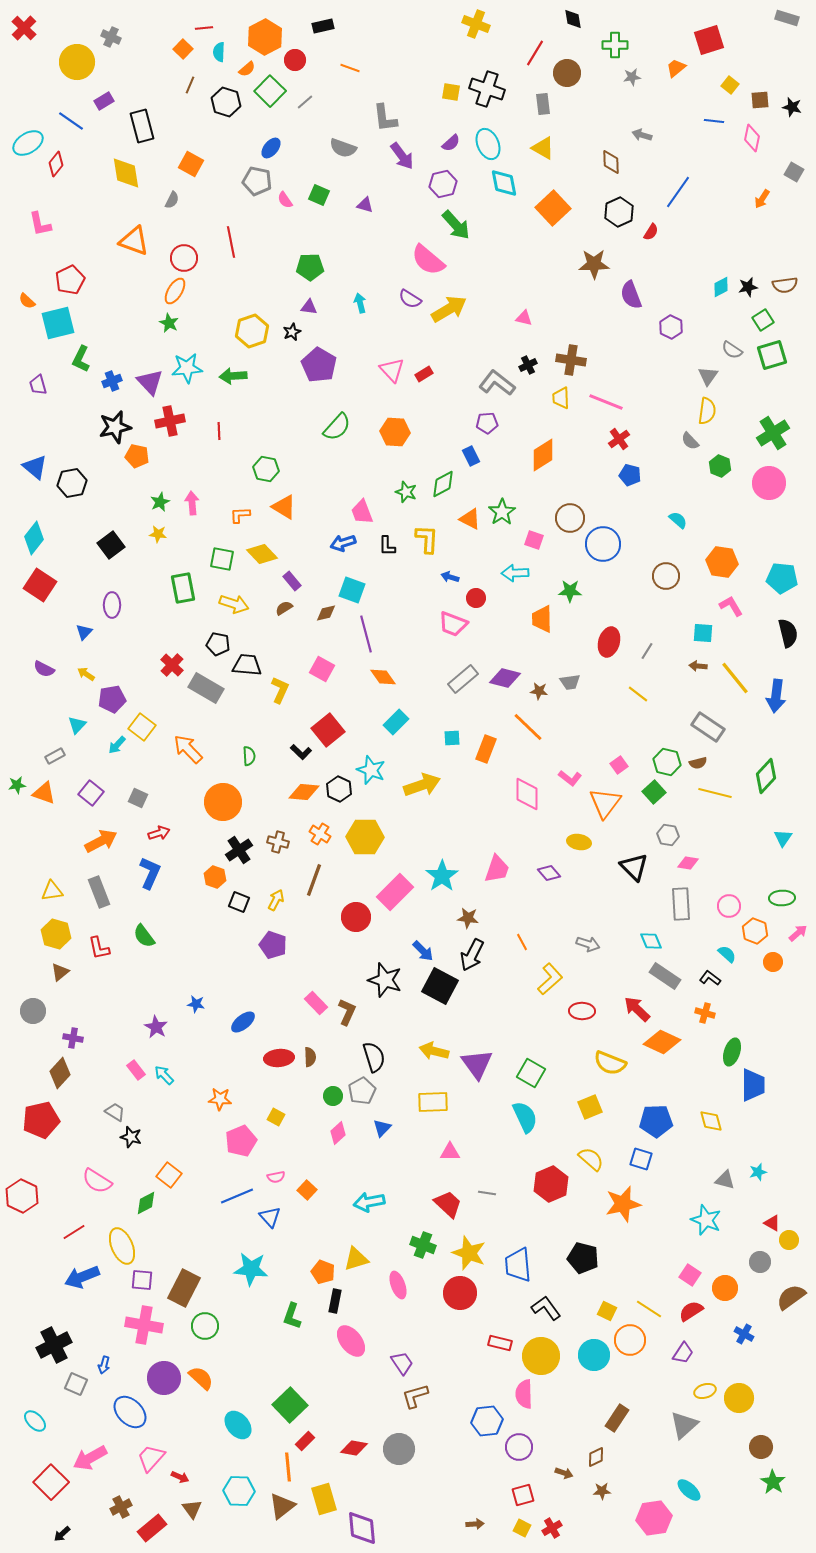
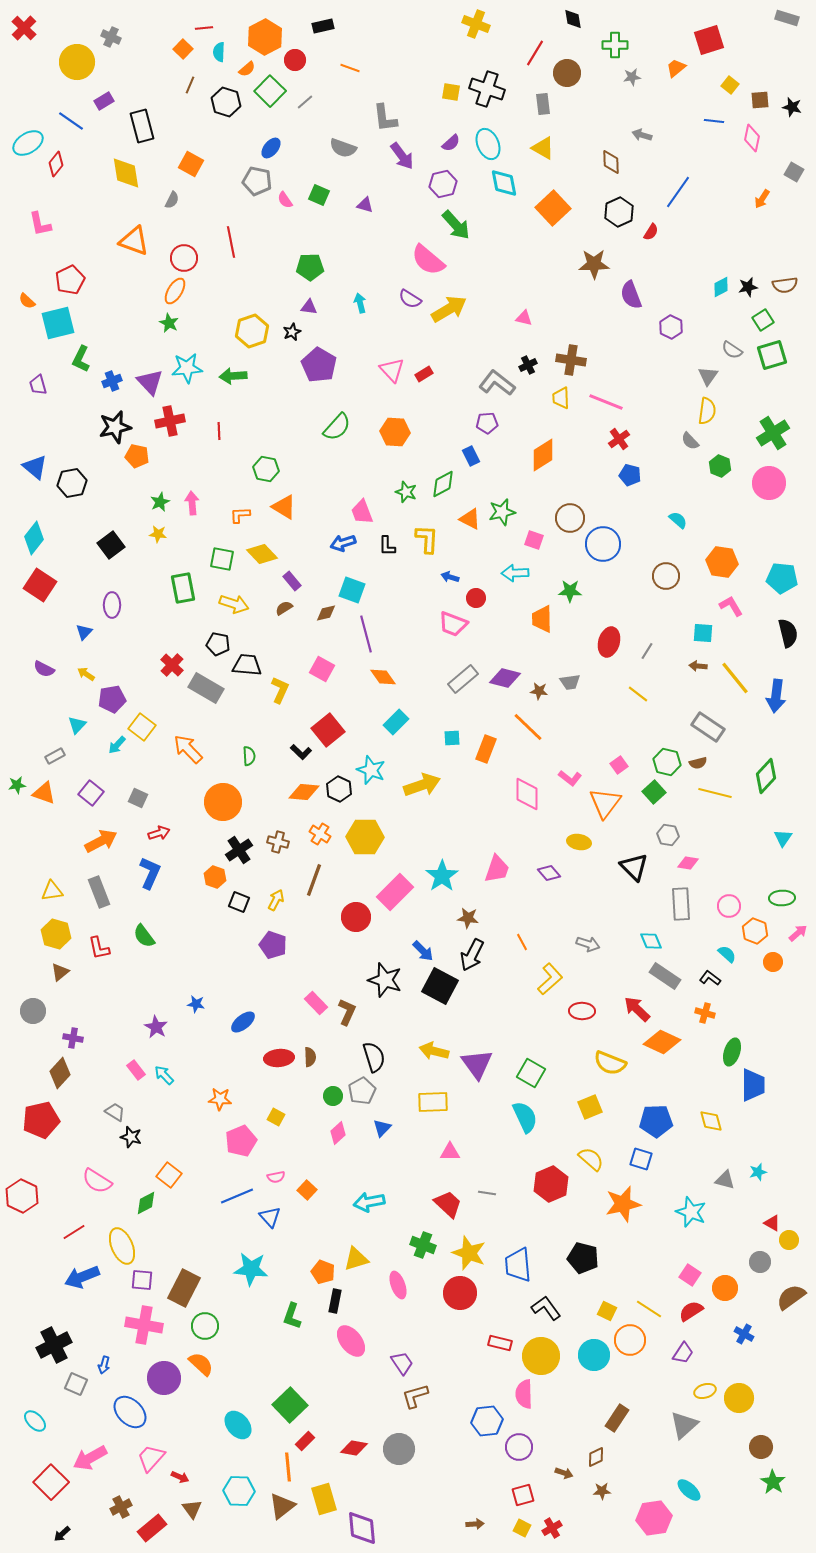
green star at (502, 512): rotated 20 degrees clockwise
cyan star at (706, 1220): moved 15 px left, 8 px up
orange semicircle at (201, 1378): moved 14 px up
